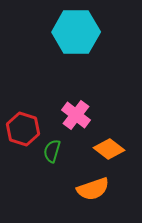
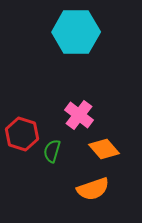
pink cross: moved 3 px right
red hexagon: moved 1 px left, 5 px down
orange diamond: moved 5 px left; rotated 12 degrees clockwise
